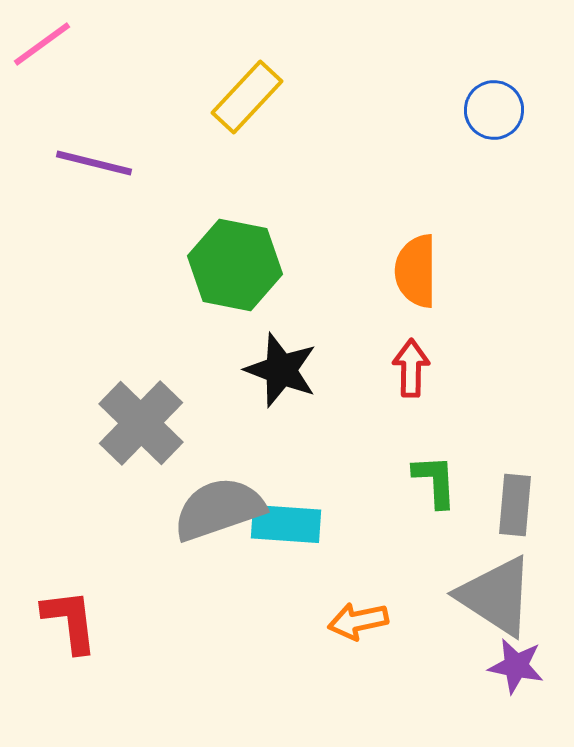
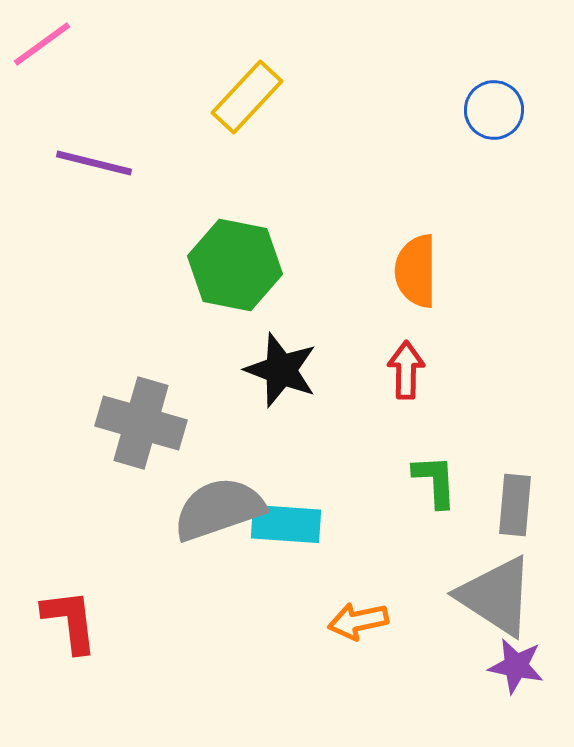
red arrow: moved 5 px left, 2 px down
gray cross: rotated 28 degrees counterclockwise
